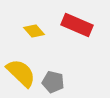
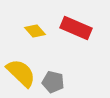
red rectangle: moved 1 px left, 3 px down
yellow diamond: moved 1 px right
